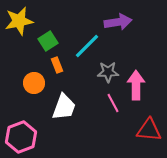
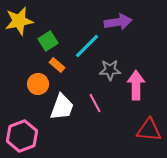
orange rectangle: rotated 28 degrees counterclockwise
gray star: moved 2 px right, 2 px up
orange circle: moved 4 px right, 1 px down
pink line: moved 18 px left
white trapezoid: moved 2 px left
pink hexagon: moved 1 px right, 1 px up
